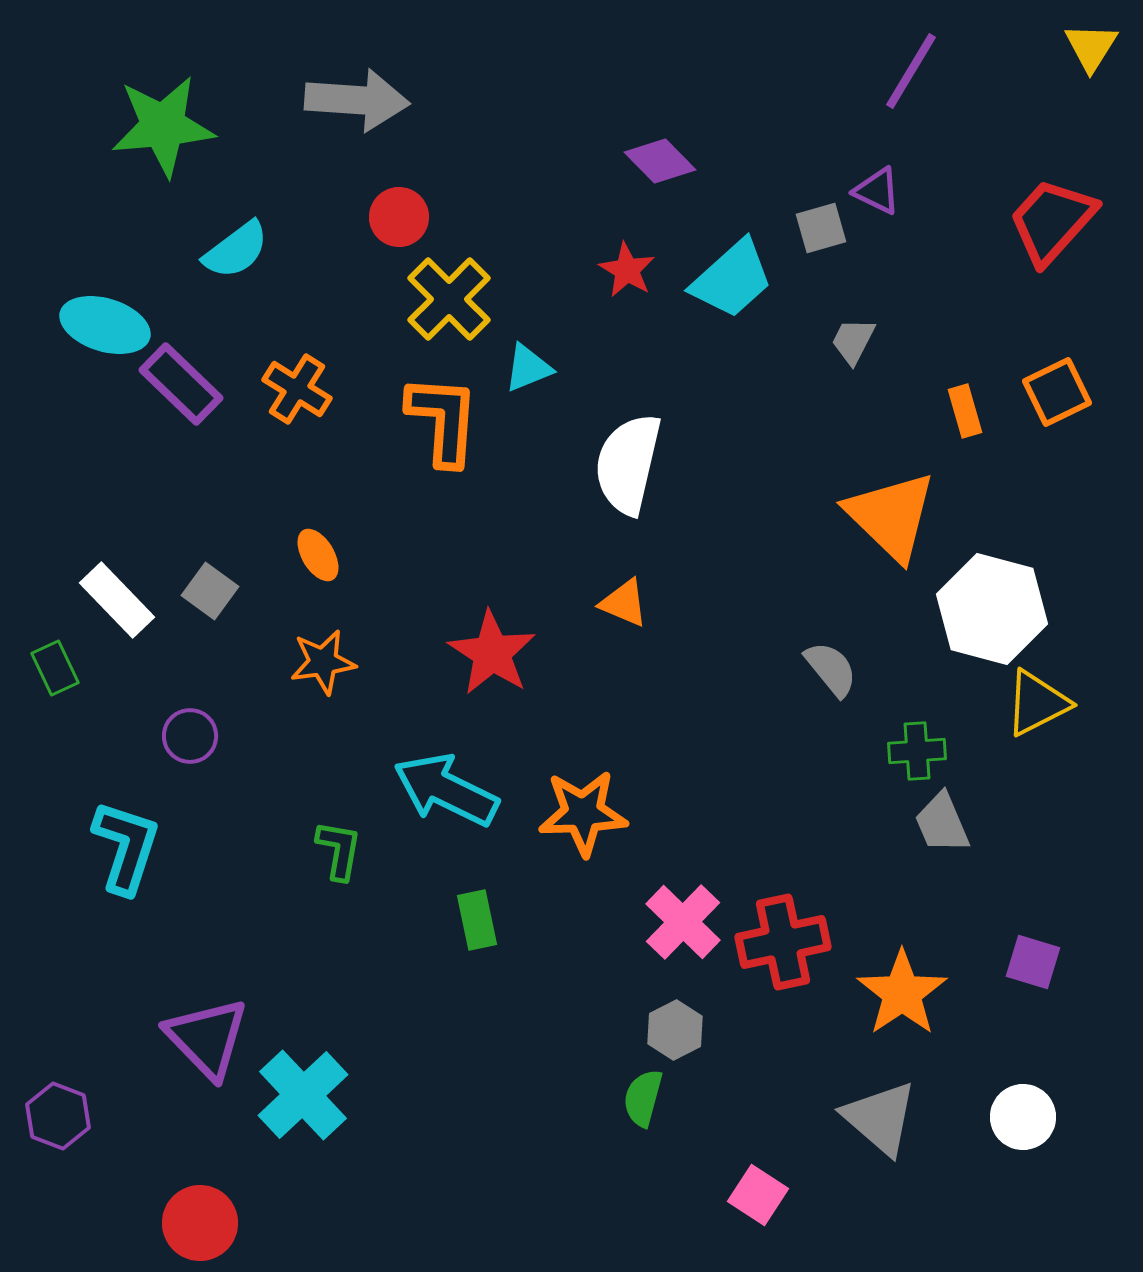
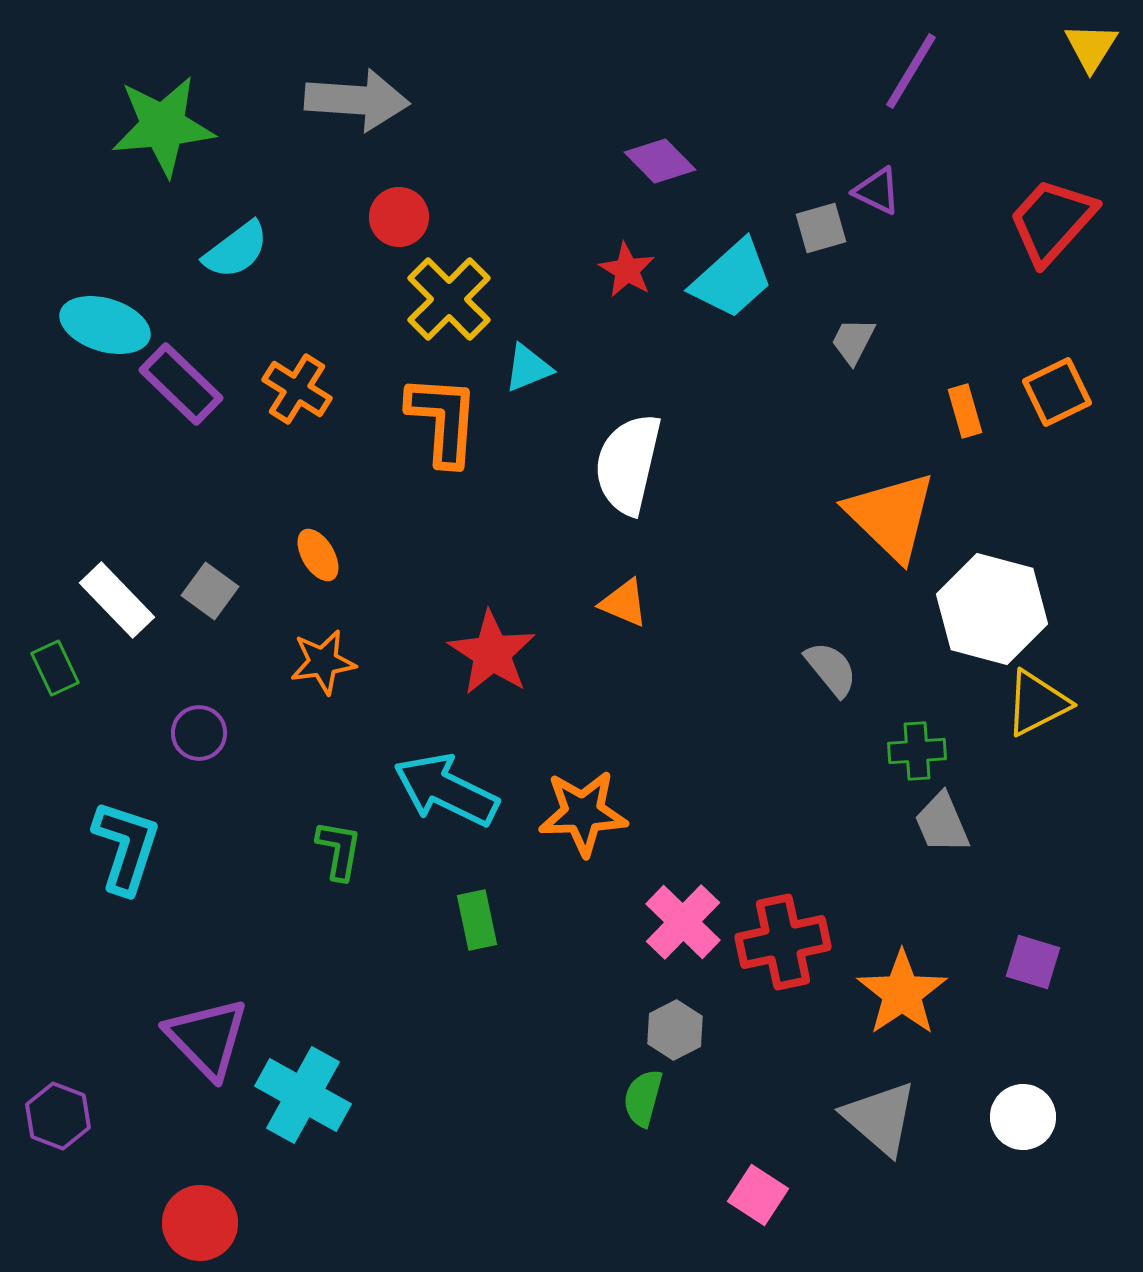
purple circle at (190, 736): moved 9 px right, 3 px up
cyan cross at (303, 1095): rotated 18 degrees counterclockwise
